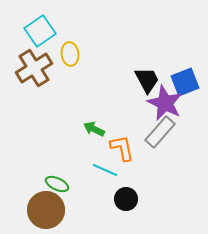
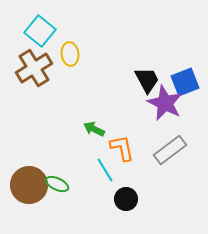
cyan square: rotated 16 degrees counterclockwise
gray rectangle: moved 10 px right, 18 px down; rotated 12 degrees clockwise
cyan line: rotated 35 degrees clockwise
brown circle: moved 17 px left, 25 px up
